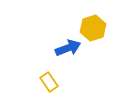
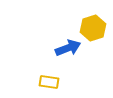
yellow rectangle: rotated 48 degrees counterclockwise
